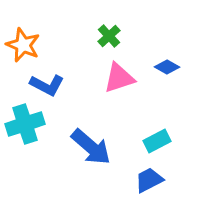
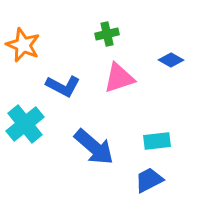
green cross: moved 2 px left, 2 px up; rotated 30 degrees clockwise
blue diamond: moved 4 px right, 7 px up
blue L-shape: moved 16 px right, 1 px down
cyan cross: rotated 21 degrees counterclockwise
cyan rectangle: rotated 20 degrees clockwise
blue arrow: moved 3 px right
